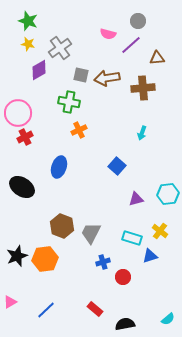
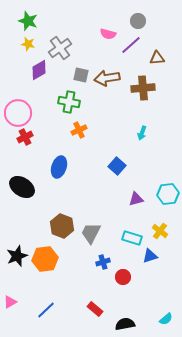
cyan semicircle: moved 2 px left
